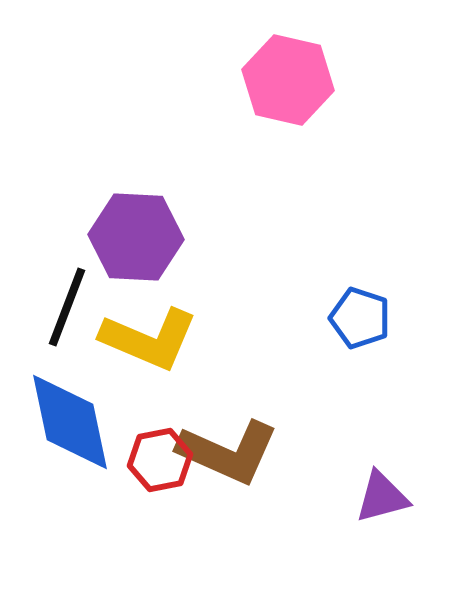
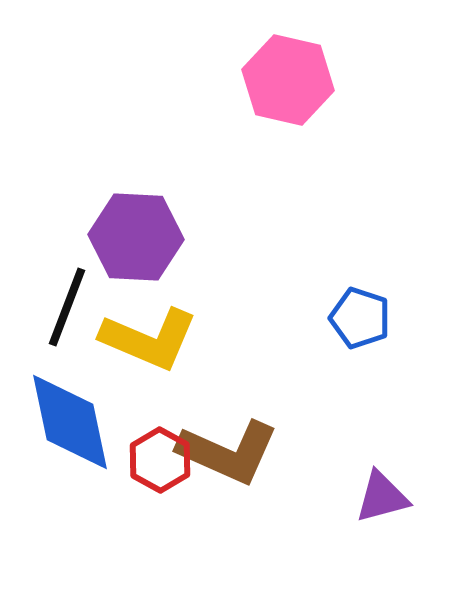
red hexagon: rotated 20 degrees counterclockwise
